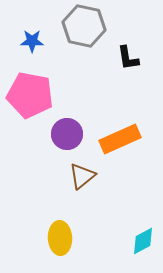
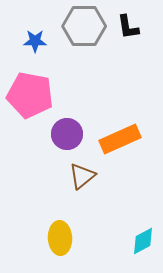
gray hexagon: rotated 12 degrees counterclockwise
blue star: moved 3 px right
black L-shape: moved 31 px up
